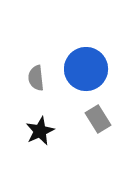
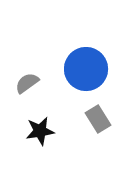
gray semicircle: moved 9 px left, 5 px down; rotated 60 degrees clockwise
black star: rotated 16 degrees clockwise
